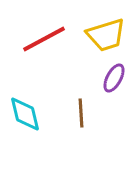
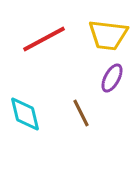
yellow trapezoid: moved 2 px right; rotated 24 degrees clockwise
purple ellipse: moved 2 px left
brown line: rotated 24 degrees counterclockwise
